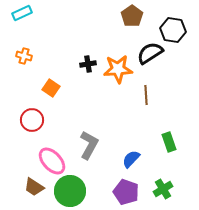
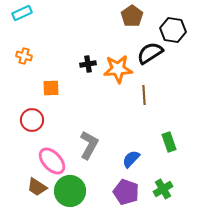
orange square: rotated 36 degrees counterclockwise
brown line: moved 2 px left
brown trapezoid: moved 3 px right
